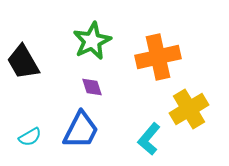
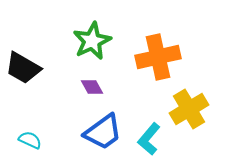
black trapezoid: moved 6 px down; rotated 30 degrees counterclockwise
purple diamond: rotated 10 degrees counterclockwise
blue trapezoid: moved 22 px right, 2 px down; rotated 27 degrees clockwise
cyan semicircle: moved 3 px down; rotated 125 degrees counterclockwise
